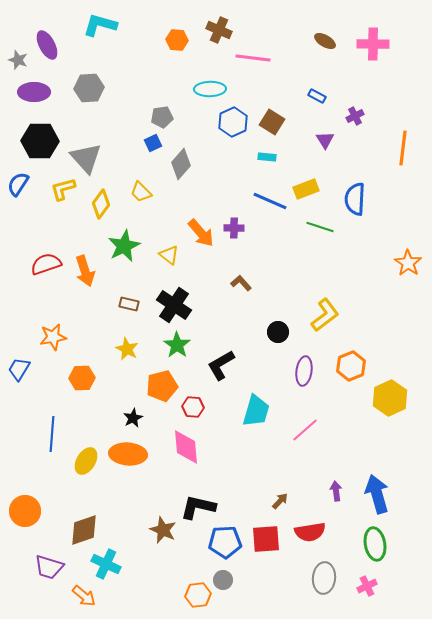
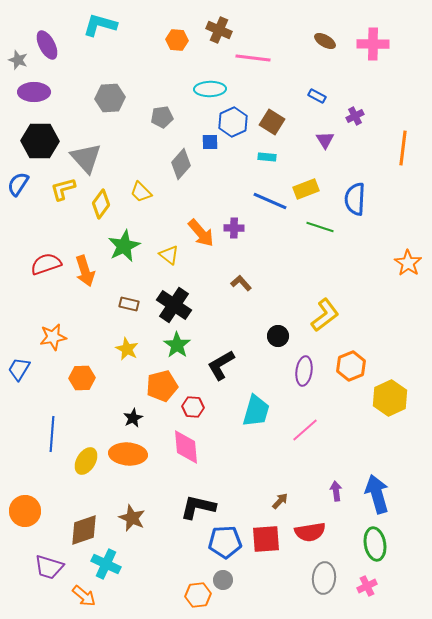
gray hexagon at (89, 88): moved 21 px right, 10 px down
blue square at (153, 143): moved 57 px right, 1 px up; rotated 24 degrees clockwise
black circle at (278, 332): moved 4 px down
brown star at (163, 530): moved 31 px left, 12 px up
